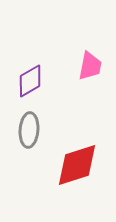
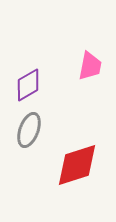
purple diamond: moved 2 px left, 4 px down
gray ellipse: rotated 16 degrees clockwise
